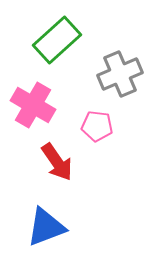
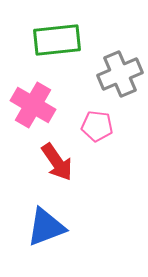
green rectangle: rotated 36 degrees clockwise
